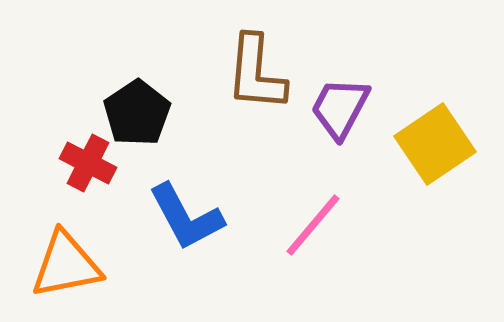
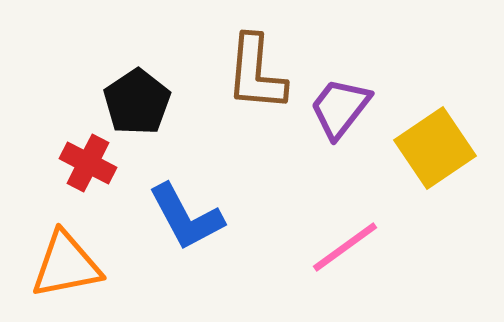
purple trapezoid: rotated 10 degrees clockwise
black pentagon: moved 11 px up
yellow square: moved 4 px down
pink line: moved 32 px right, 22 px down; rotated 14 degrees clockwise
